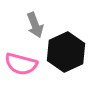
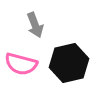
black hexagon: moved 3 px right, 11 px down; rotated 12 degrees clockwise
